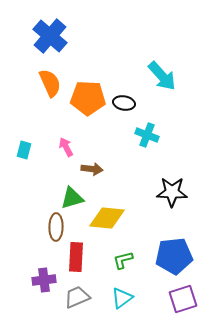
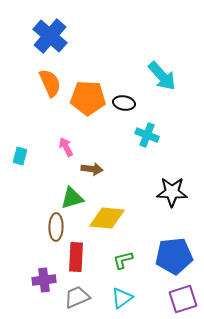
cyan rectangle: moved 4 px left, 6 px down
